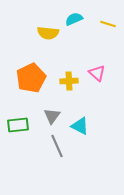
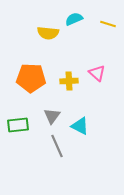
orange pentagon: rotated 28 degrees clockwise
